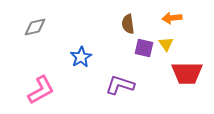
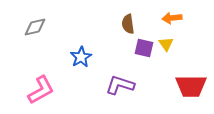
red trapezoid: moved 4 px right, 13 px down
